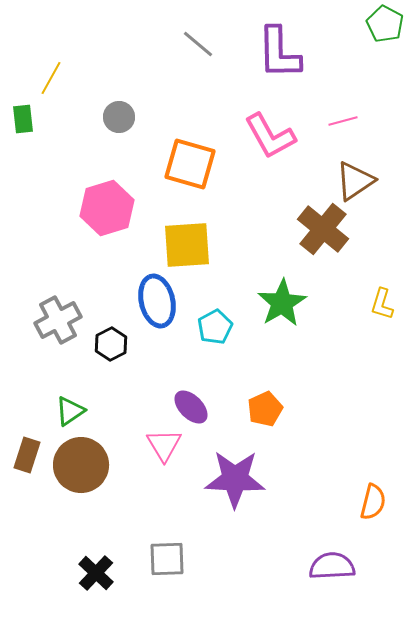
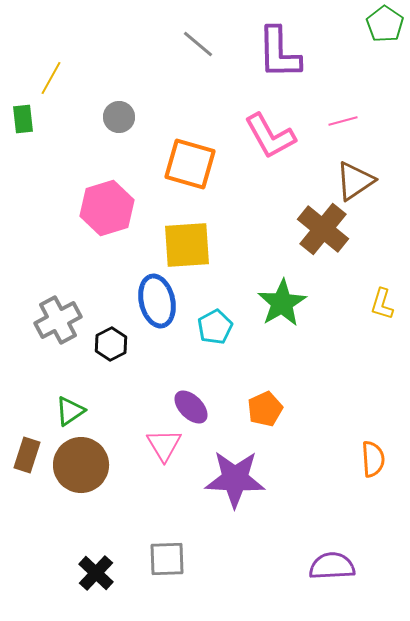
green pentagon: rotated 6 degrees clockwise
orange semicircle: moved 43 px up; rotated 18 degrees counterclockwise
